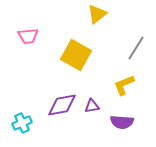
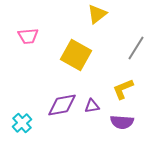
yellow L-shape: moved 1 px left, 4 px down
cyan cross: rotated 18 degrees counterclockwise
